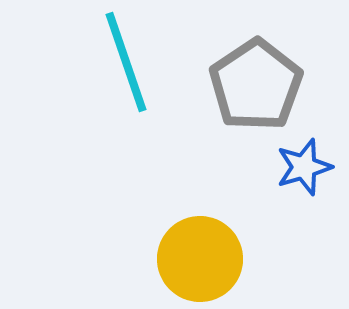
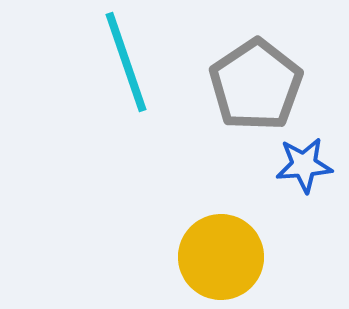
blue star: moved 2 px up; rotated 12 degrees clockwise
yellow circle: moved 21 px right, 2 px up
